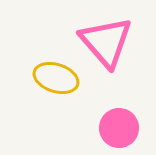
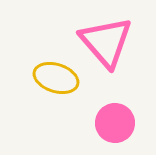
pink circle: moved 4 px left, 5 px up
